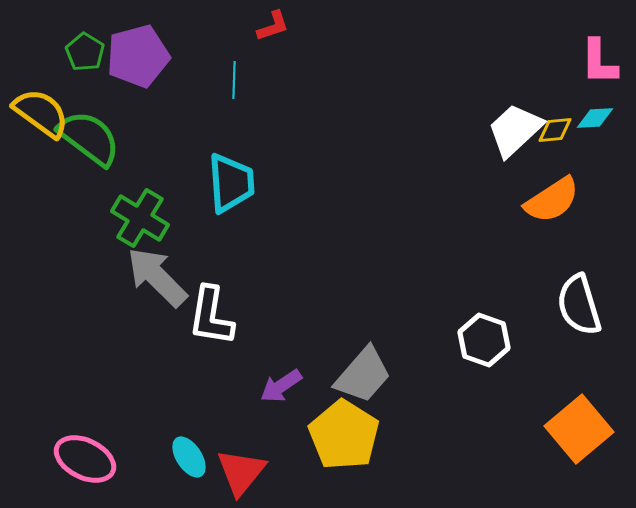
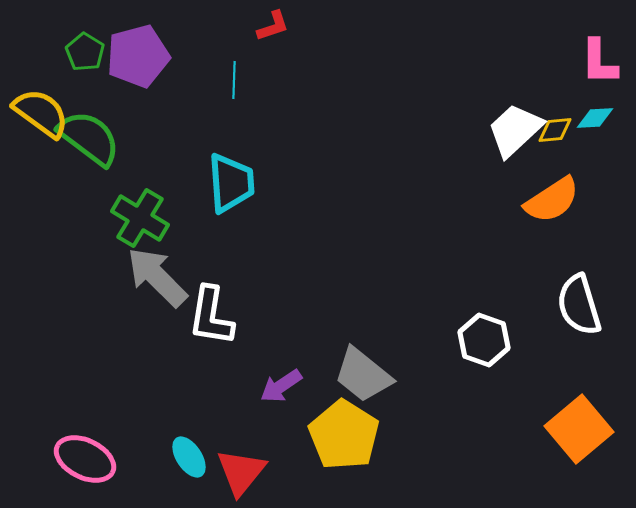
gray trapezoid: rotated 88 degrees clockwise
